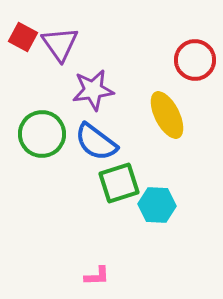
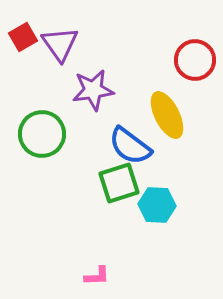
red square: rotated 32 degrees clockwise
blue semicircle: moved 34 px right, 4 px down
